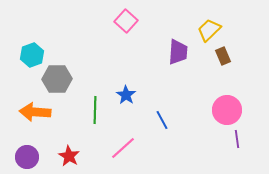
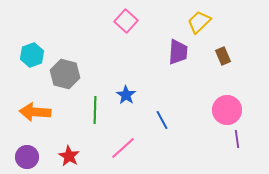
yellow trapezoid: moved 10 px left, 8 px up
gray hexagon: moved 8 px right, 5 px up; rotated 16 degrees clockwise
